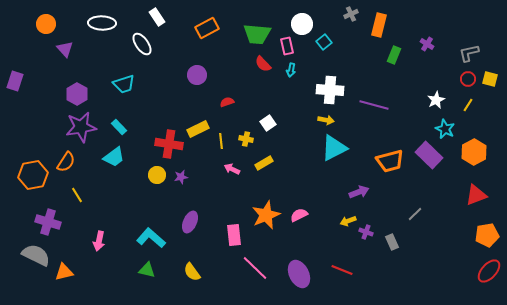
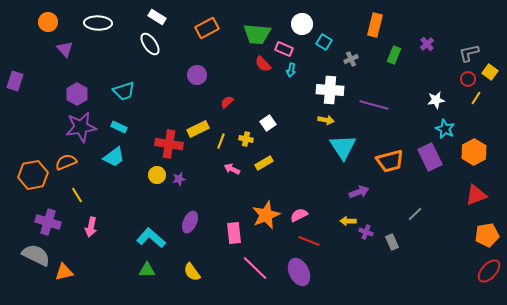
gray cross at (351, 14): moved 45 px down
white rectangle at (157, 17): rotated 24 degrees counterclockwise
white ellipse at (102, 23): moved 4 px left
orange circle at (46, 24): moved 2 px right, 2 px up
orange rectangle at (379, 25): moved 4 px left
cyan square at (324, 42): rotated 21 degrees counterclockwise
white ellipse at (142, 44): moved 8 px right
purple cross at (427, 44): rotated 16 degrees clockwise
pink rectangle at (287, 46): moved 3 px left, 3 px down; rotated 54 degrees counterclockwise
yellow square at (490, 79): moved 7 px up; rotated 21 degrees clockwise
cyan trapezoid at (124, 84): moved 7 px down
white star at (436, 100): rotated 18 degrees clockwise
red semicircle at (227, 102): rotated 24 degrees counterclockwise
yellow line at (468, 105): moved 8 px right, 7 px up
cyan rectangle at (119, 127): rotated 21 degrees counterclockwise
yellow line at (221, 141): rotated 28 degrees clockwise
cyan triangle at (334, 148): moved 9 px right, 1 px up; rotated 36 degrees counterclockwise
purple rectangle at (429, 155): moved 1 px right, 2 px down; rotated 20 degrees clockwise
orange semicircle at (66, 162): rotated 145 degrees counterclockwise
purple star at (181, 177): moved 2 px left, 2 px down
yellow arrow at (348, 221): rotated 21 degrees clockwise
pink rectangle at (234, 235): moved 2 px up
pink arrow at (99, 241): moved 8 px left, 14 px up
green triangle at (147, 270): rotated 12 degrees counterclockwise
red line at (342, 270): moved 33 px left, 29 px up
purple ellipse at (299, 274): moved 2 px up
